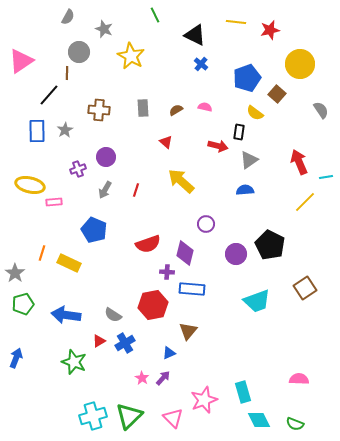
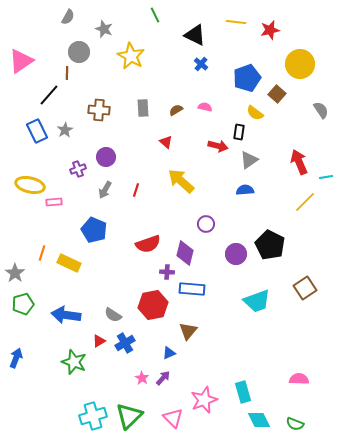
blue rectangle at (37, 131): rotated 25 degrees counterclockwise
